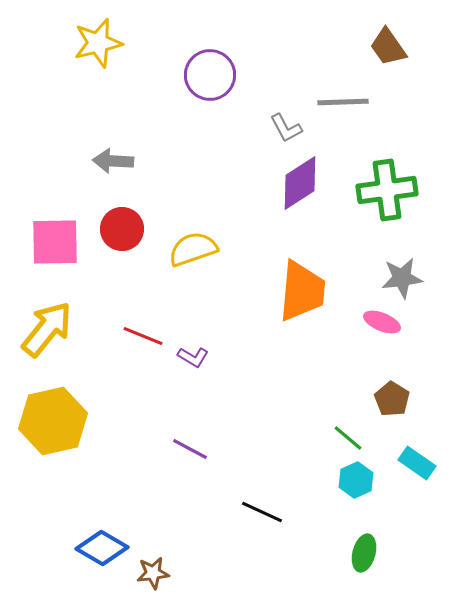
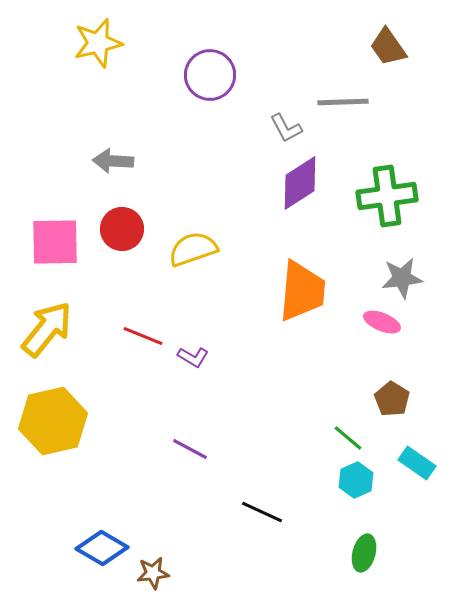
green cross: moved 6 px down
